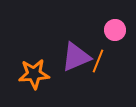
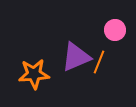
orange line: moved 1 px right, 1 px down
